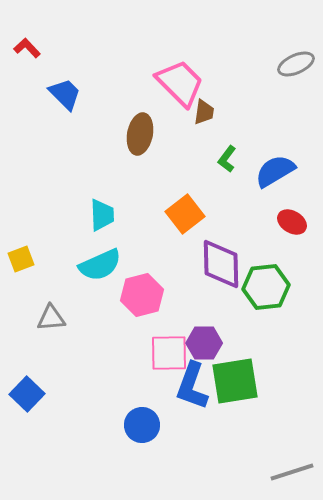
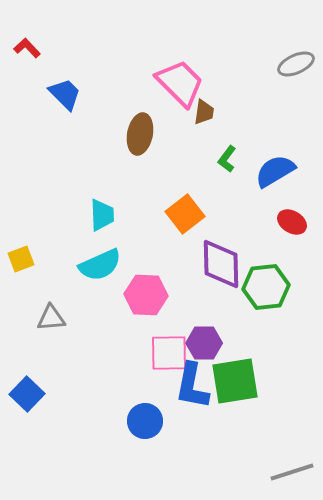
pink hexagon: moved 4 px right; rotated 18 degrees clockwise
blue L-shape: rotated 9 degrees counterclockwise
blue circle: moved 3 px right, 4 px up
